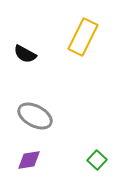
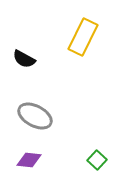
black semicircle: moved 1 px left, 5 px down
purple diamond: rotated 15 degrees clockwise
